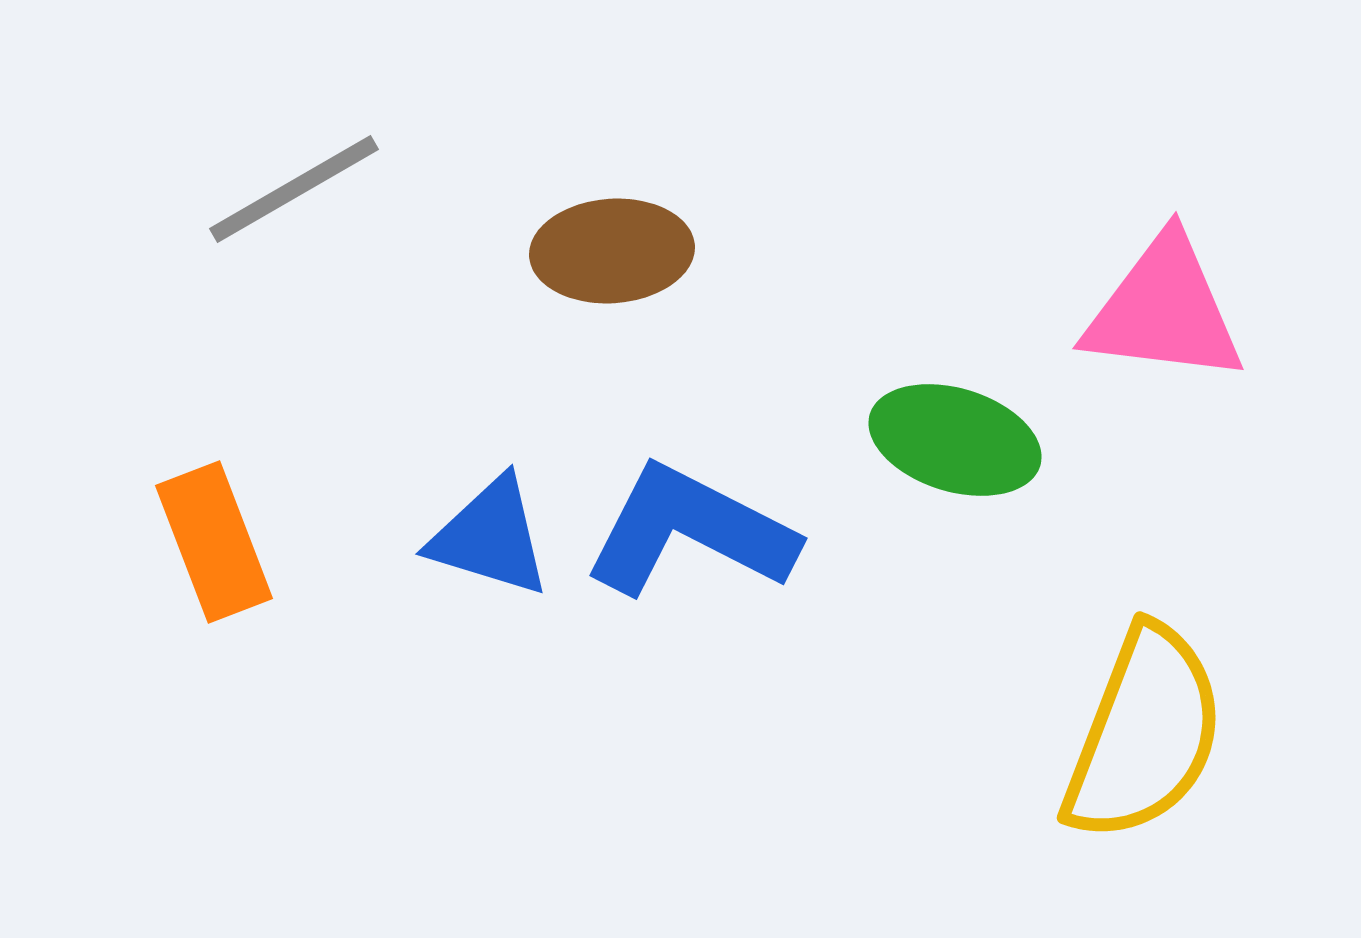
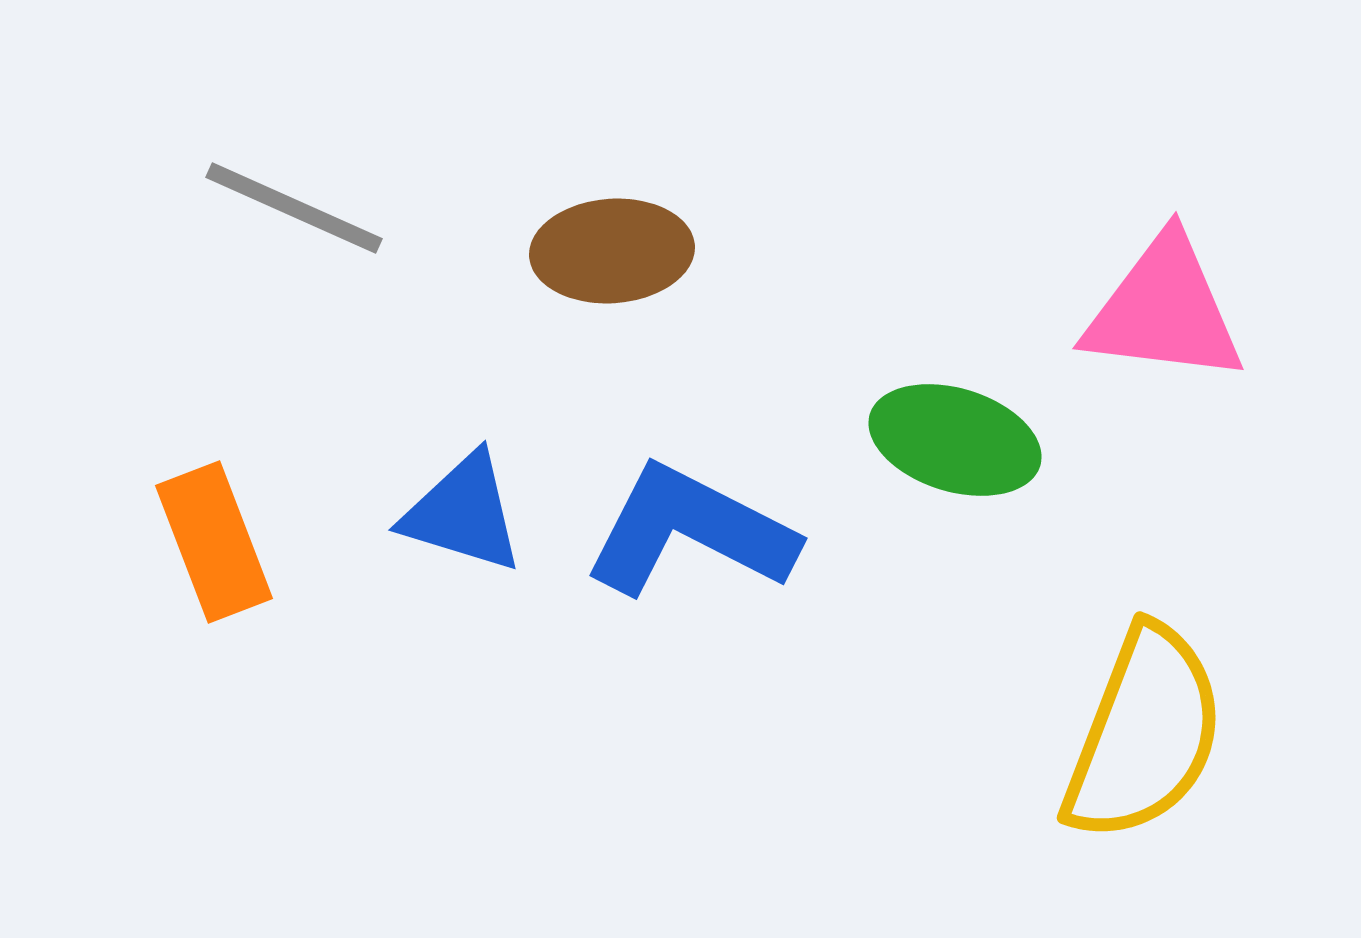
gray line: moved 19 px down; rotated 54 degrees clockwise
blue triangle: moved 27 px left, 24 px up
